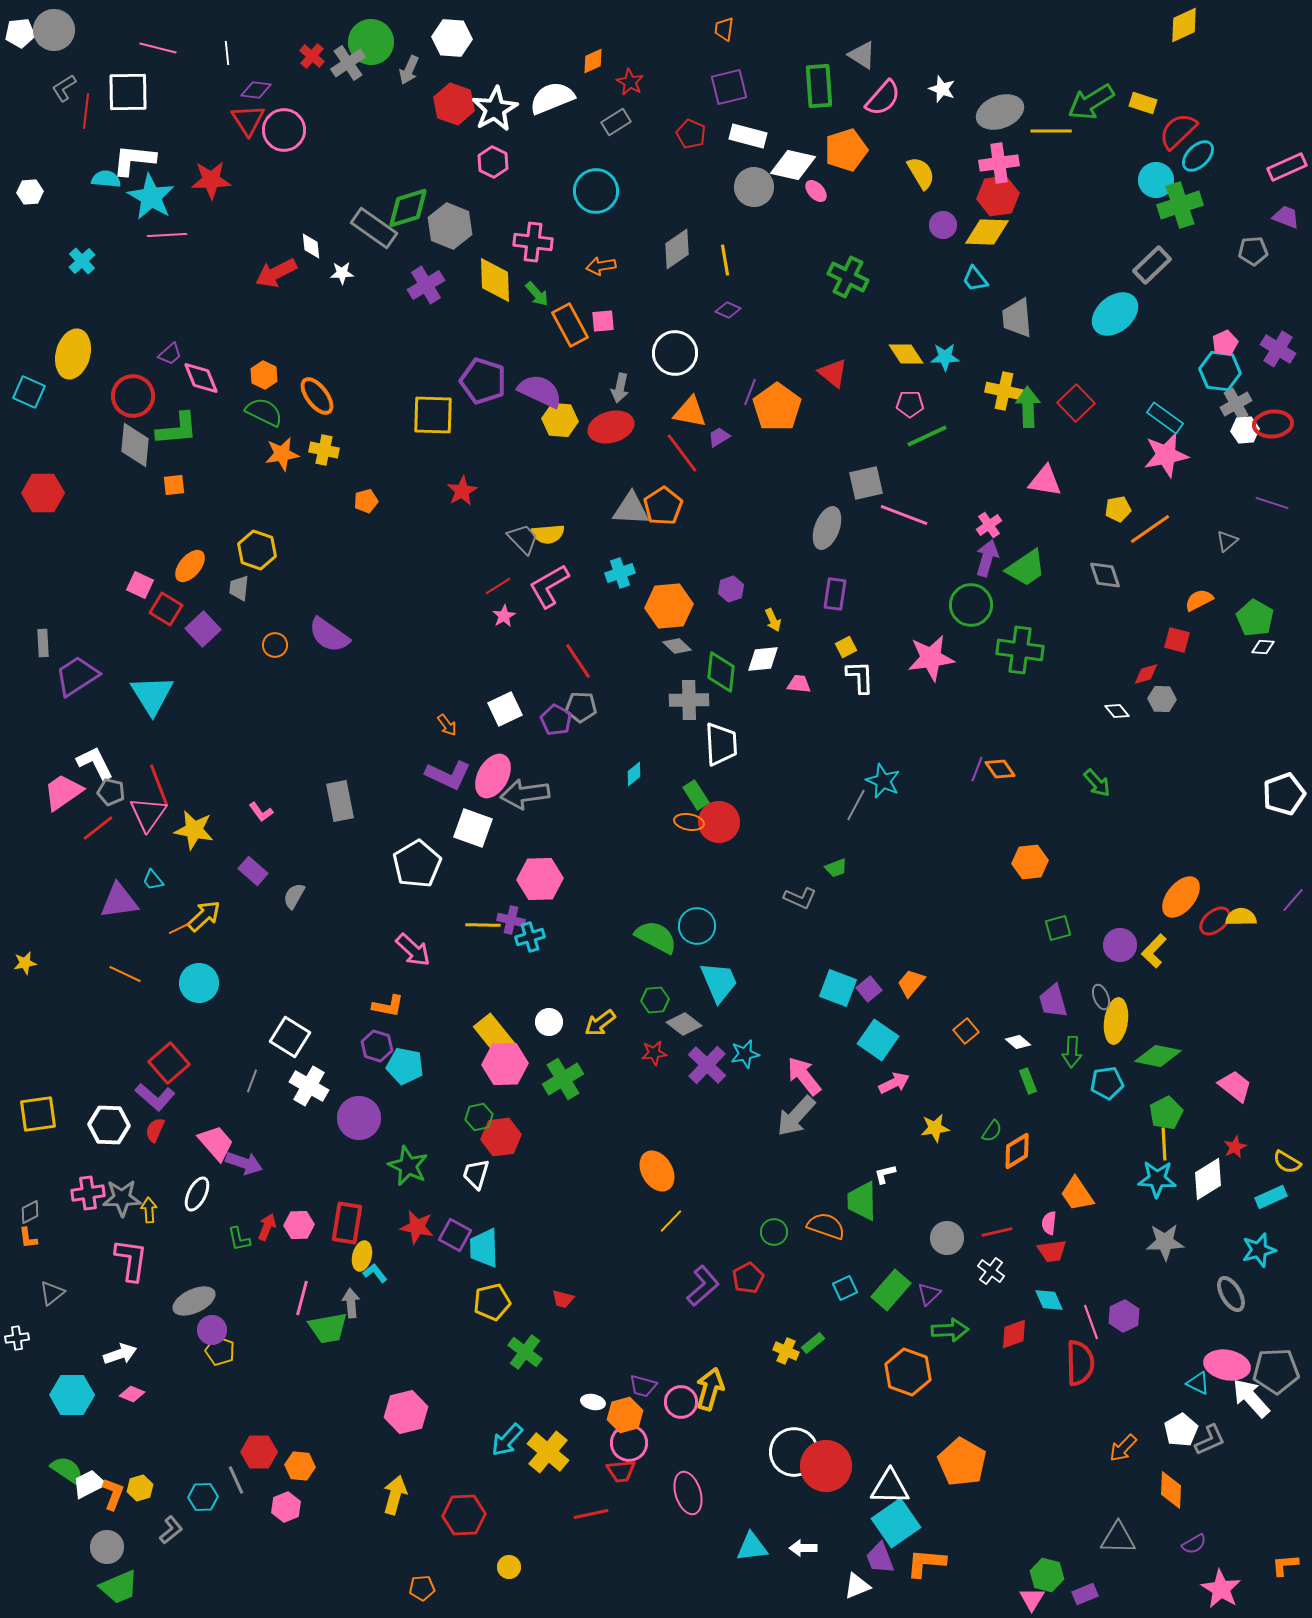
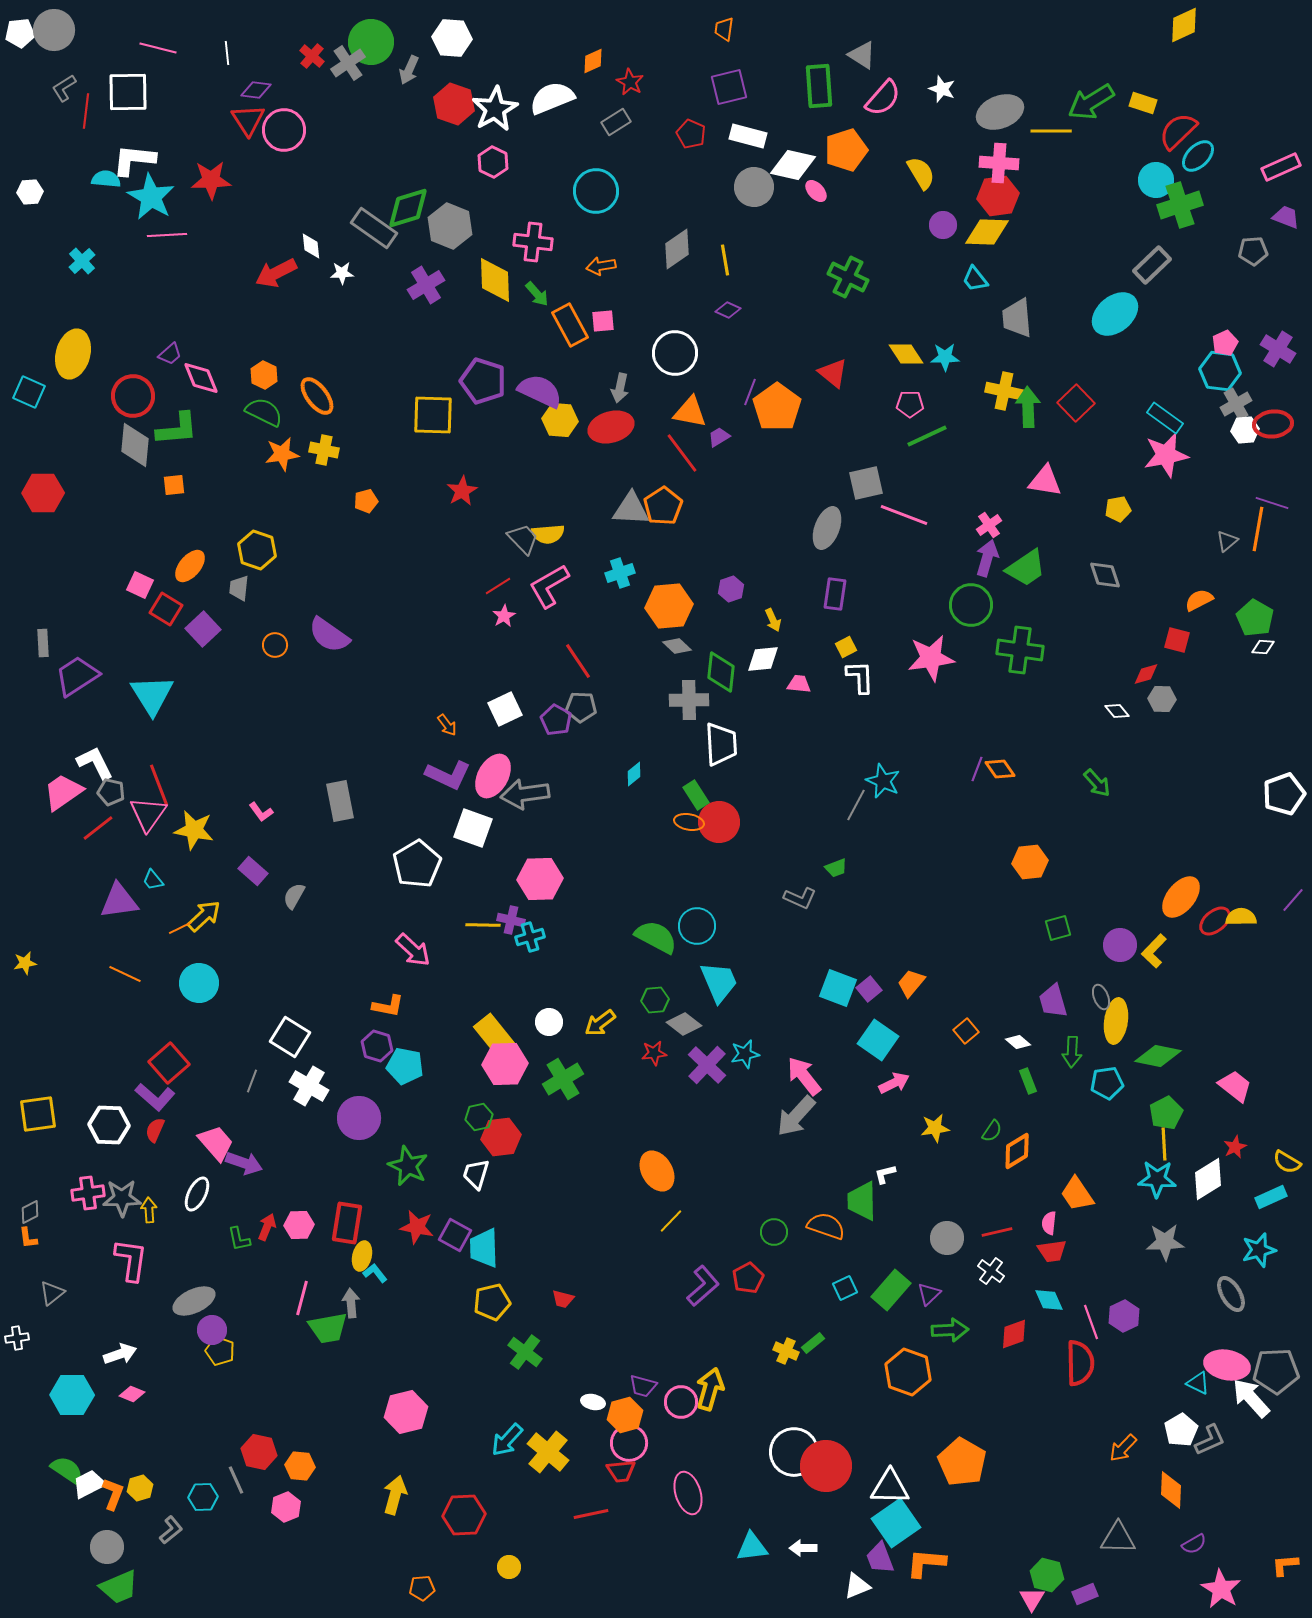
pink cross at (999, 163): rotated 12 degrees clockwise
pink rectangle at (1287, 167): moved 6 px left
orange line at (1150, 529): moved 108 px right; rotated 45 degrees counterclockwise
red hexagon at (259, 1452): rotated 12 degrees clockwise
